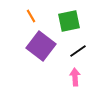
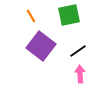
green square: moved 6 px up
pink arrow: moved 5 px right, 3 px up
